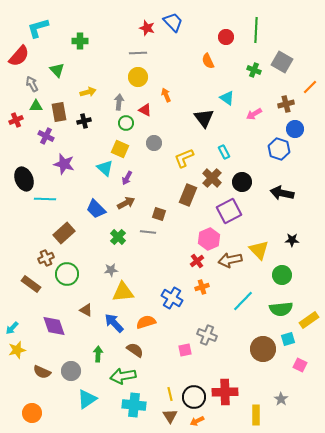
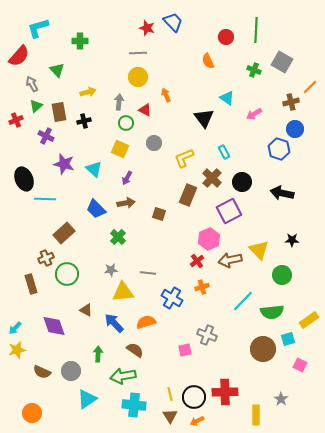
brown cross at (286, 104): moved 5 px right, 2 px up
green triangle at (36, 106): rotated 40 degrees counterclockwise
cyan triangle at (105, 168): moved 11 px left, 1 px down
brown arrow at (126, 203): rotated 18 degrees clockwise
gray line at (148, 232): moved 41 px down
brown rectangle at (31, 284): rotated 36 degrees clockwise
green semicircle at (281, 309): moved 9 px left, 3 px down
cyan arrow at (12, 328): moved 3 px right
